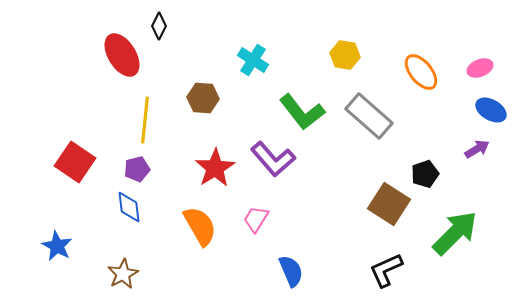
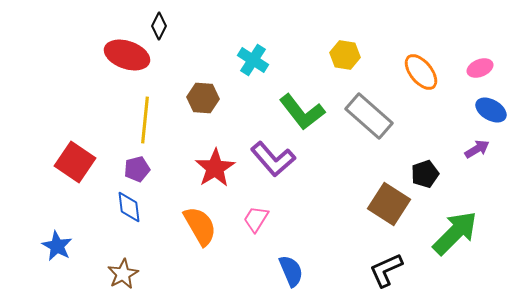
red ellipse: moved 5 px right; rotated 39 degrees counterclockwise
